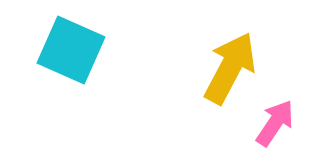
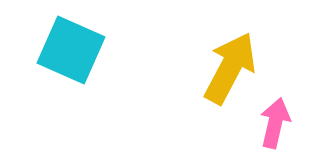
pink arrow: rotated 21 degrees counterclockwise
